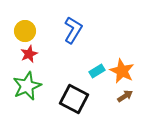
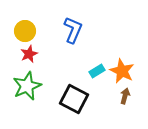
blue L-shape: rotated 8 degrees counterclockwise
brown arrow: rotated 42 degrees counterclockwise
